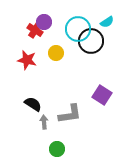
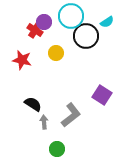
cyan circle: moved 7 px left, 13 px up
black circle: moved 5 px left, 5 px up
red star: moved 5 px left
gray L-shape: moved 1 px right, 1 px down; rotated 30 degrees counterclockwise
